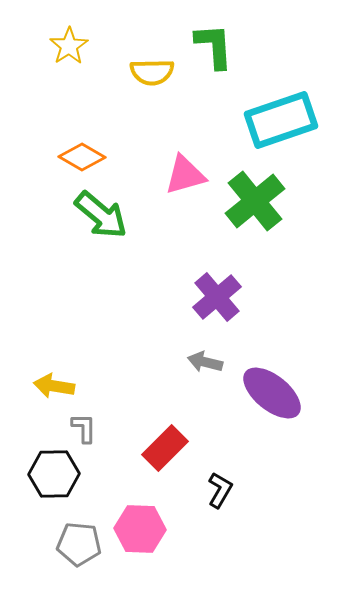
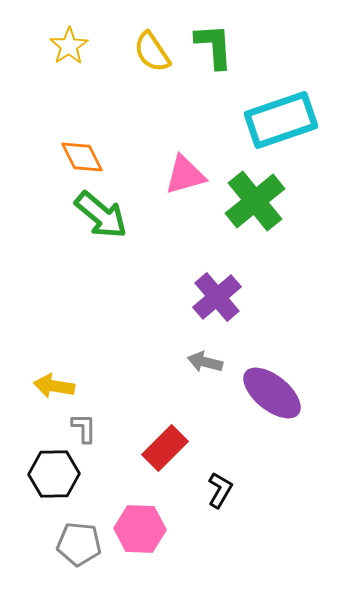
yellow semicircle: moved 20 px up; rotated 57 degrees clockwise
orange diamond: rotated 33 degrees clockwise
